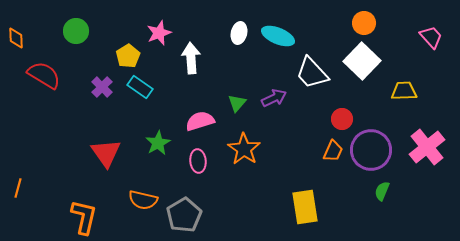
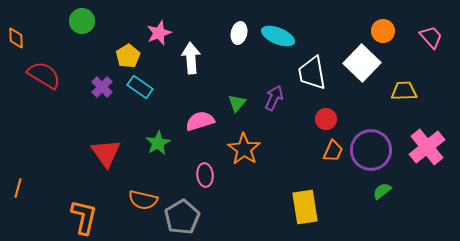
orange circle: moved 19 px right, 8 px down
green circle: moved 6 px right, 10 px up
white square: moved 2 px down
white trapezoid: rotated 33 degrees clockwise
purple arrow: rotated 40 degrees counterclockwise
red circle: moved 16 px left
pink ellipse: moved 7 px right, 14 px down
green semicircle: rotated 30 degrees clockwise
gray pentagon: moved 2 px left, 2 px down
